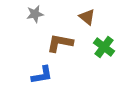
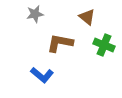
green cross: moved 2 px up; rotated 15 degrees counterclockwise
blue L-shape: rotated 50 degrees clockwise
